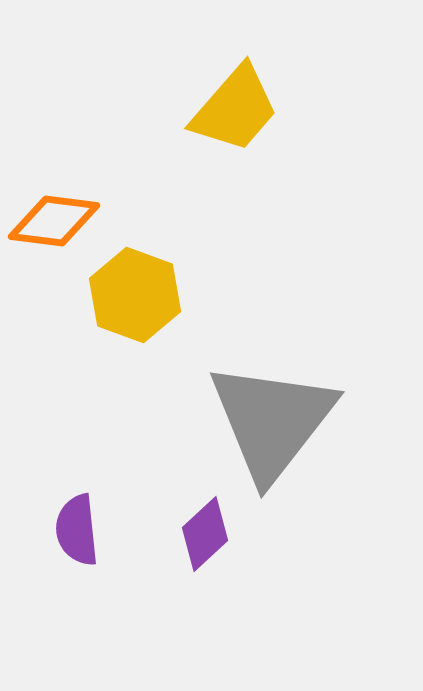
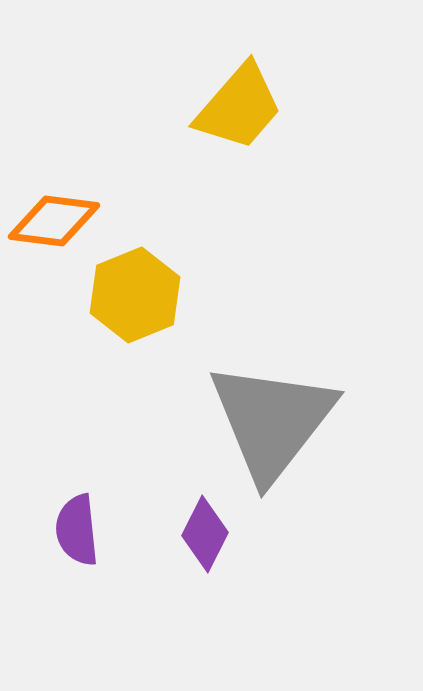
yellow trapezoid: moved 4 px right, 2 px up
yellow hexagon: rotated 18 degrees clockwise
purple diamond: rotated 20 degrees counterclockwise
